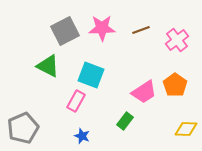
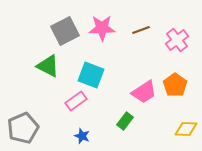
pink rectangle: rotated 25 degrees clockwise
